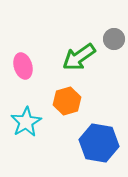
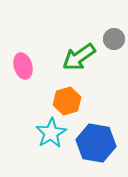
cyan star: moved 25 px right, 11 px down
blue hexagon: moved 3 px left
